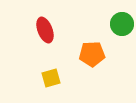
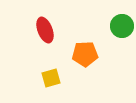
green circle: moved 2 px down
orange pentagon: moved 7 px left
